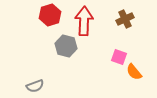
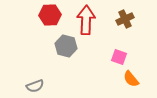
red hexagon: rotated 15 degrees clockwise
red arrow: moved 2 px right, 1 px up
orange semicircle: moved 3 px left, 7 px down
